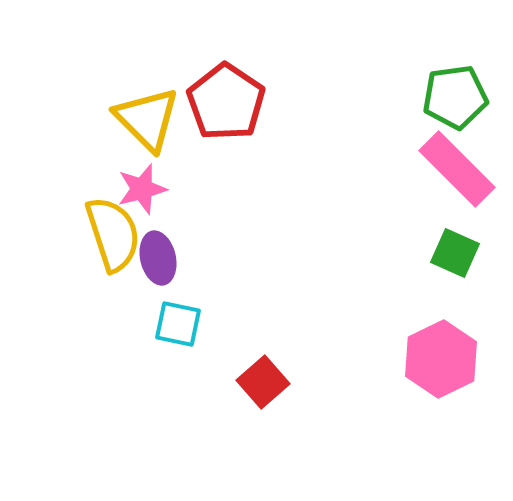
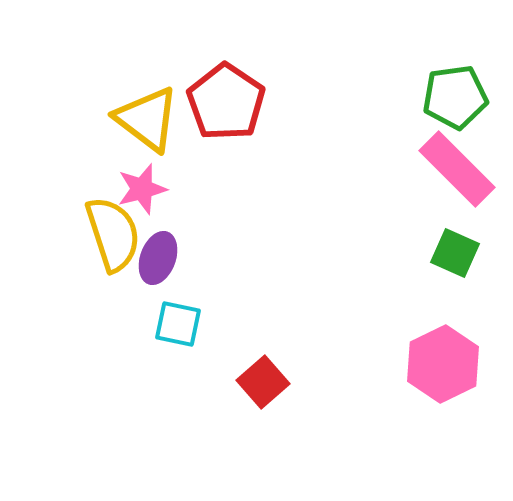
yellow triangle: rotated 8 degrees counterclockwise
purple ellipse: rotated 33 degrees clockwise
pink hexagon: moved 2 px right, 5 px down
